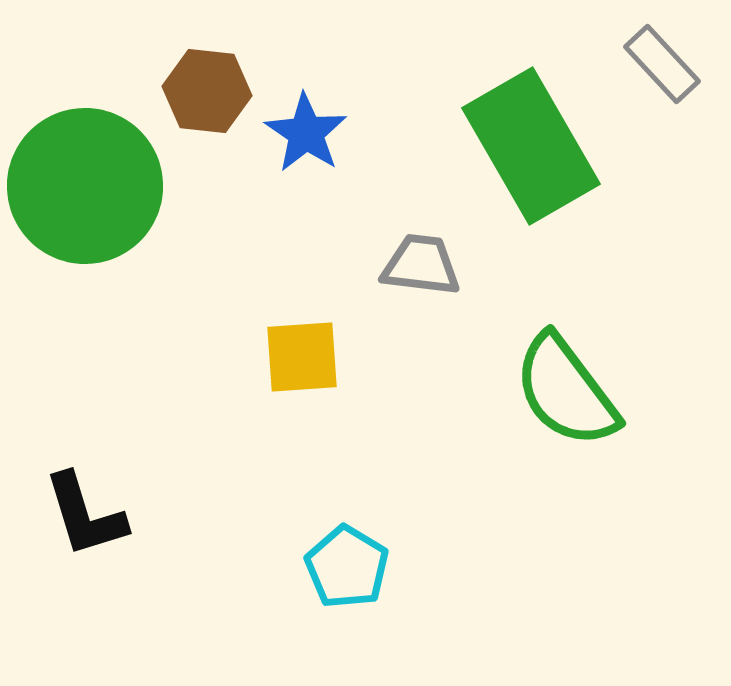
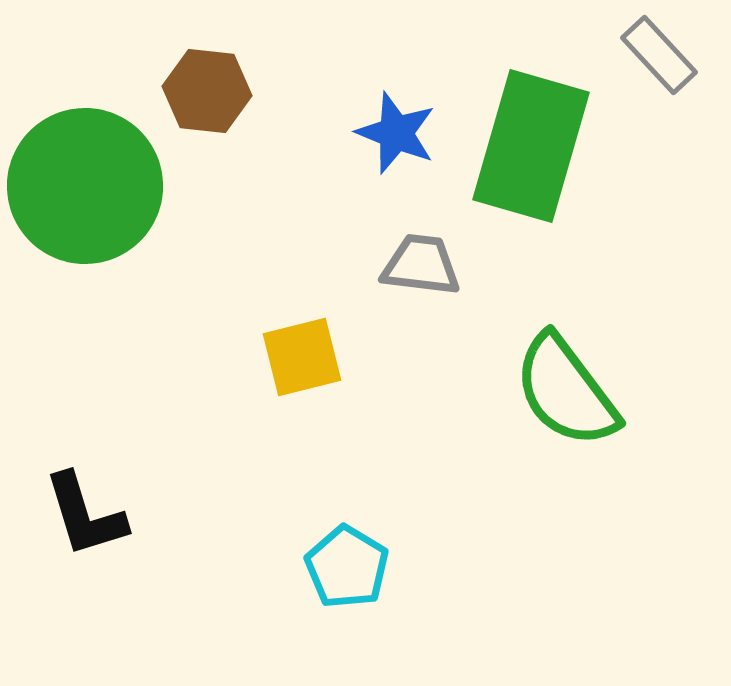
gray rectangle: moved 3 px left, 9 px up
blue star: moved 90 px right; rotated 12 degrees counterclockwise
green rectangle: rotated 46 degrees clockwise
yellow square: rotated 10 degrees counterclockwise
